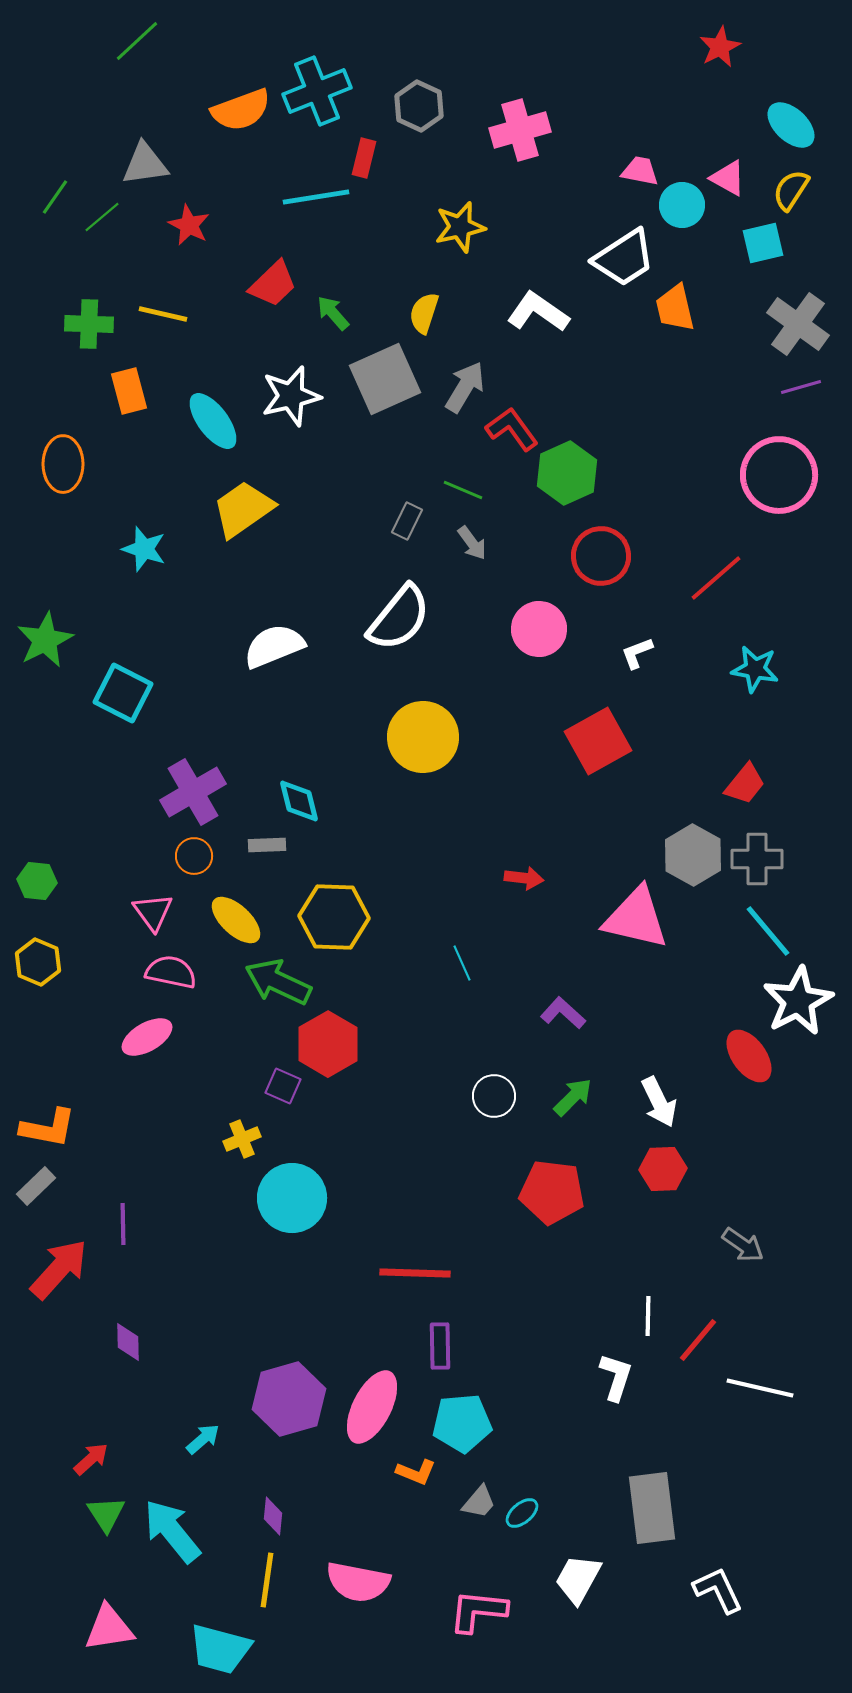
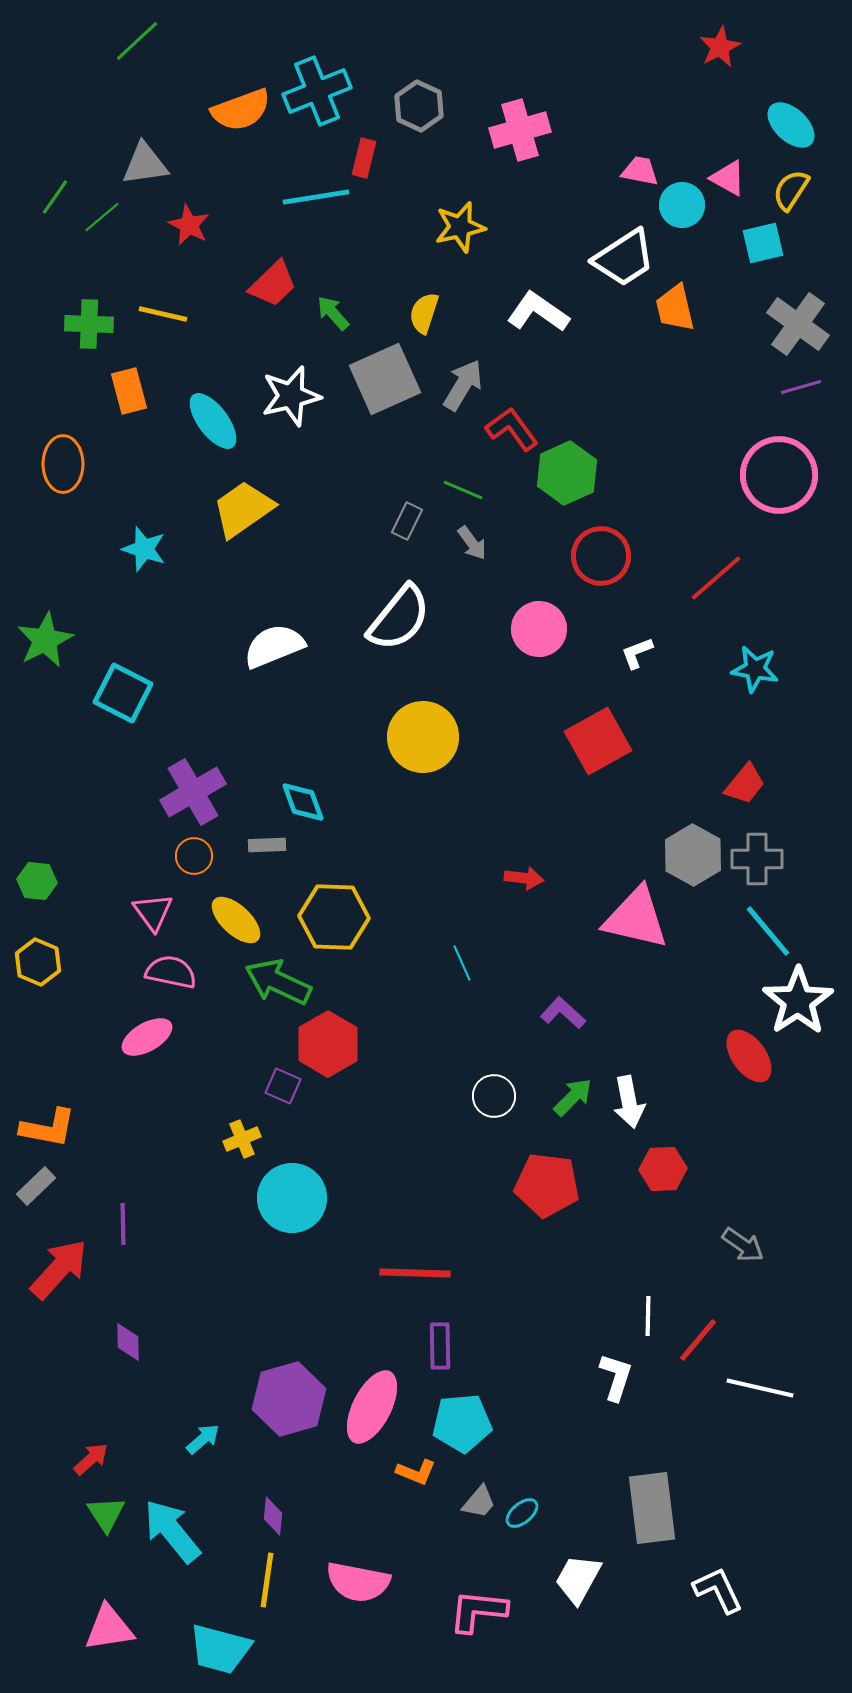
gray arrow at (465, 387): moved 2 px left, 2 px up
cyan diamond at (299, 801): moved 4 px right, 1 px down; rotated 6 degrees counterclockwise
white star at (798, 1001): rotated 6 degrees counterclockwise
white arrow at (659, 1102): moved 30 px left; rotated 15 degrees clockwise
red pentagon at (552, 1192): moved 5 px left, 7 px up
